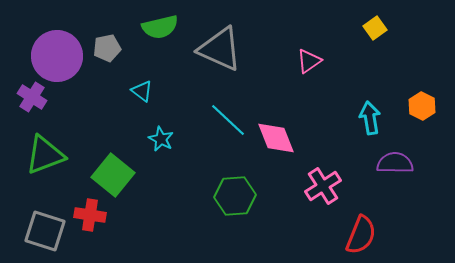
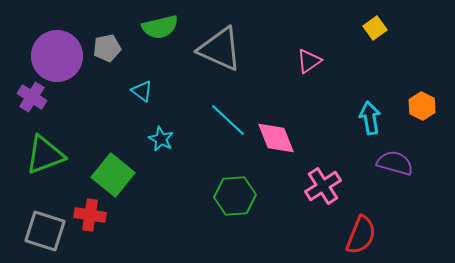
purple semicircle: rotated 15 degrees clockwise
